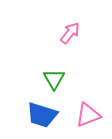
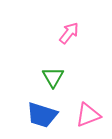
pink arrow: moved 1 px left
green triangle: moved 1 px left, 2 px up
